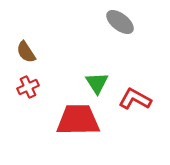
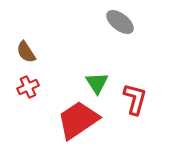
red L-shape: rotated 76 degrees clockwise
red trapezoid: rotated 33 degrees counterclockwise
